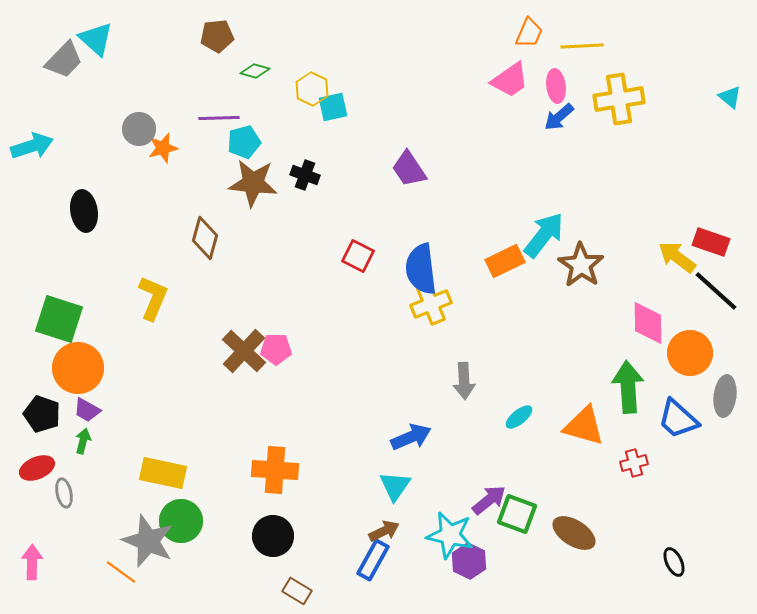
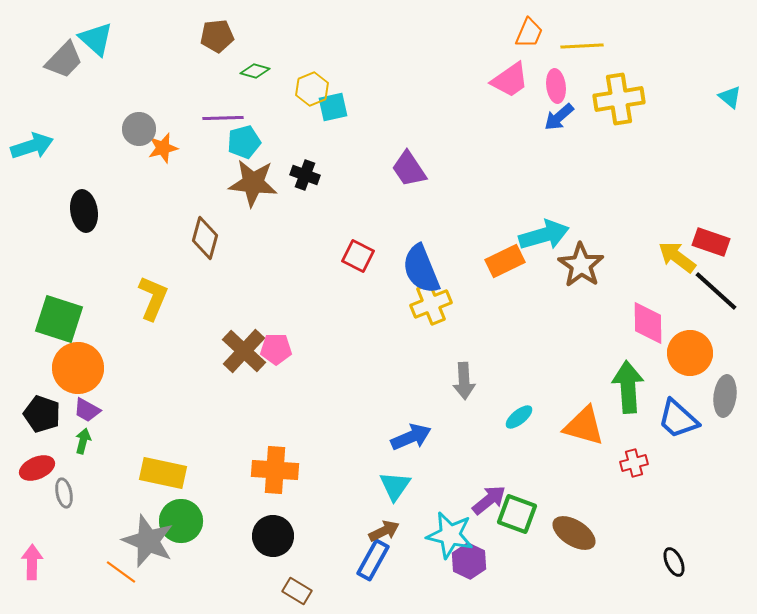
yellow hexagon at (312, 89): rotated 12 degrees clockwise
purple line at (219, 118): moved 4 px right
cyan arrow at (544, 235): rotated 36 degrees clockwise
blue semicircle at (421, 269): rotated 15 degrees counterclockwise
